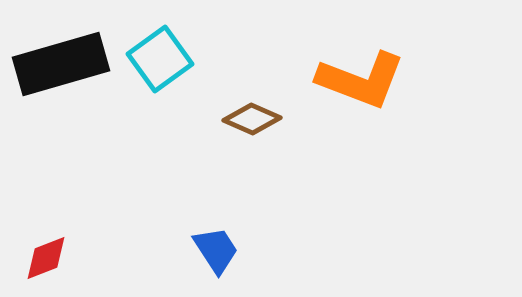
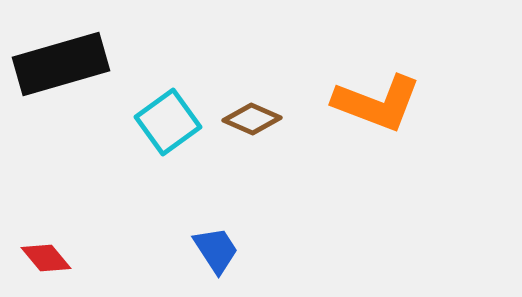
cyan square: moved 8 px right, 63 px down
orange L-shape: moved 16 px right, 23 px down
red diamond: rotated 72 degrees clockwise
